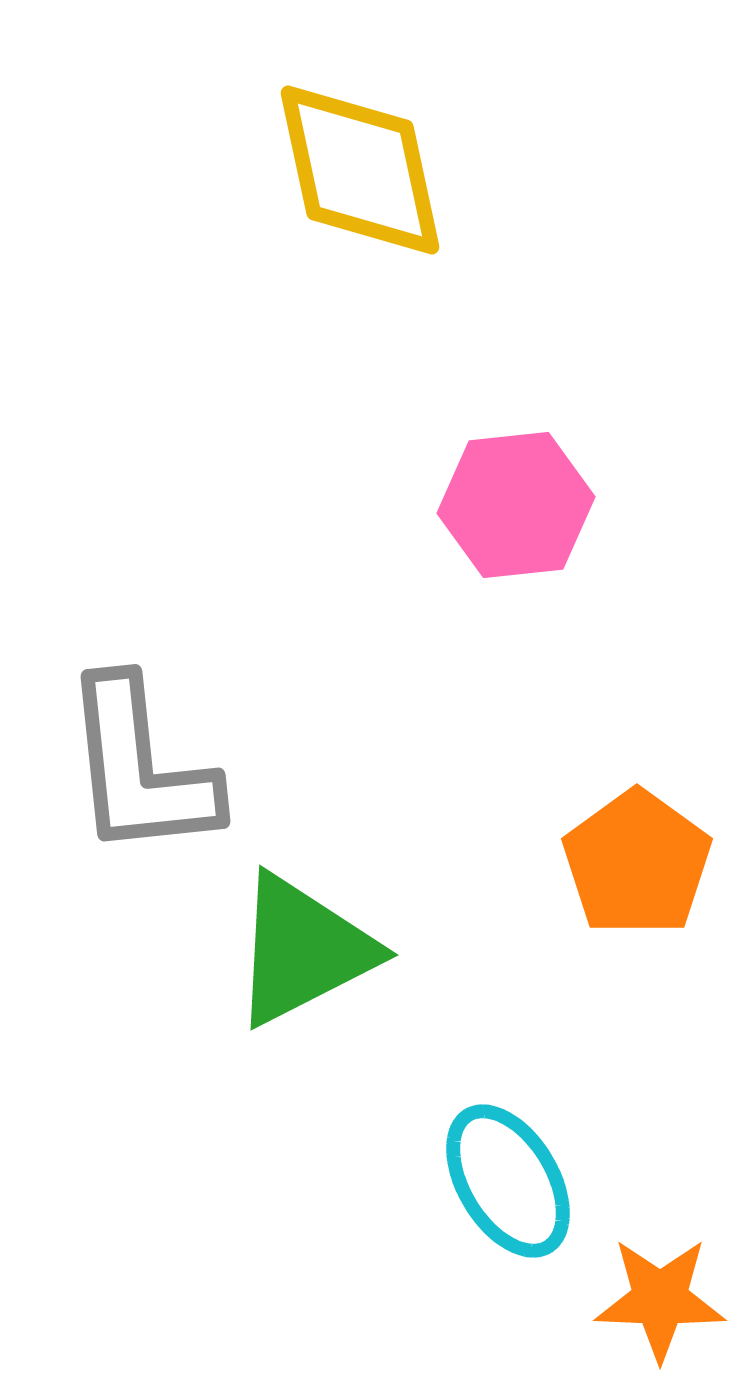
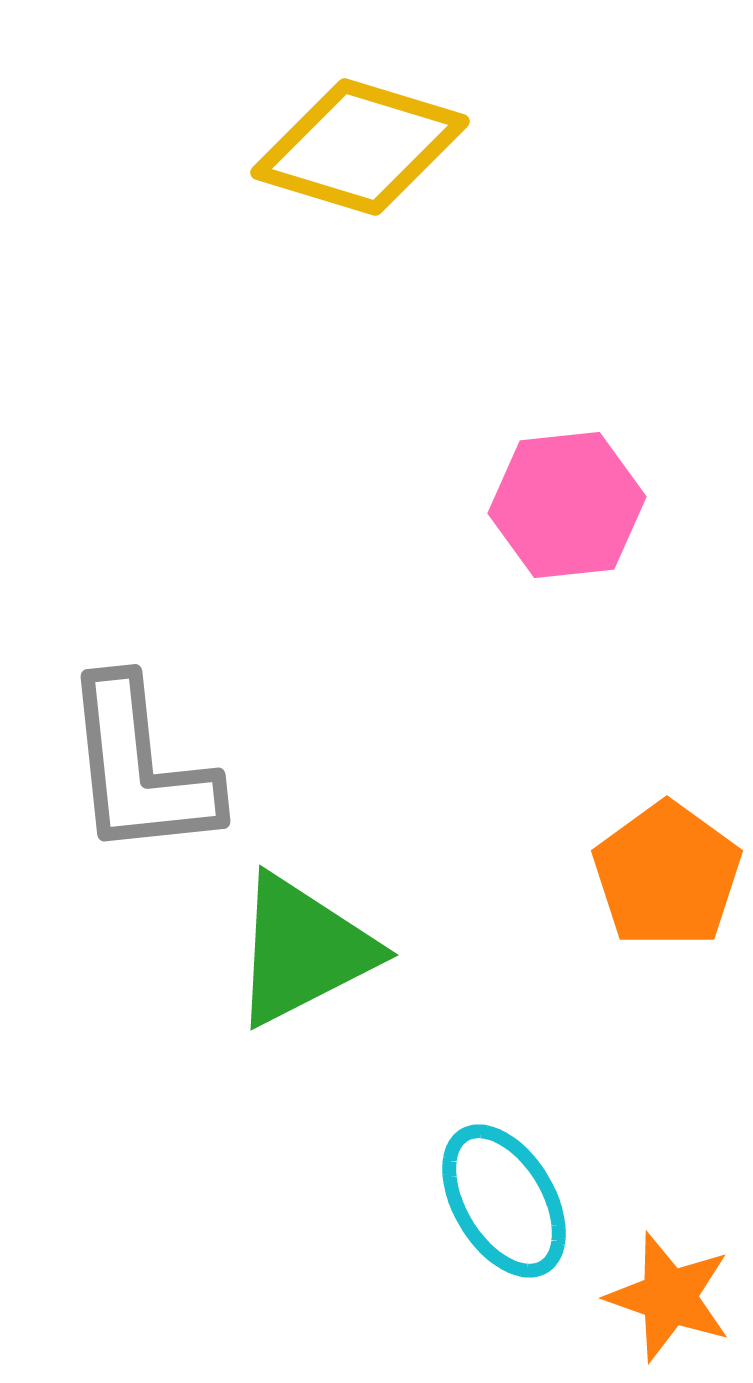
yellow diamond: moved 23 px up; rotated 61 degrees counterclockwise
pink hexagon: moved 51 px right
orange pentagon: moved 30 px right, 12 px down
cyan ellipse: moved 4 px left, 20 px down
orange star: moved 9 px right, 2 px up; rotated 17 degrees clockwise
